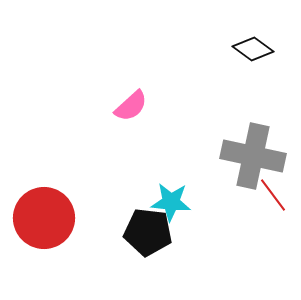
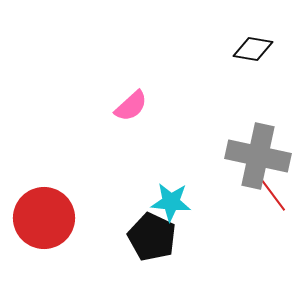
black diamond: rotated 27 degrees counterclockwise
gray cross: moved 5 px right
black pentagon: moved 4 px right, 5 px down; rotated 18 degrees clockwise
